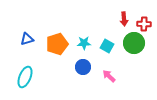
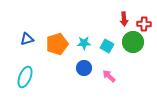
green circle: moved 1 px left, 1 px up
blue circle: moved 1 px right, 1 px down
